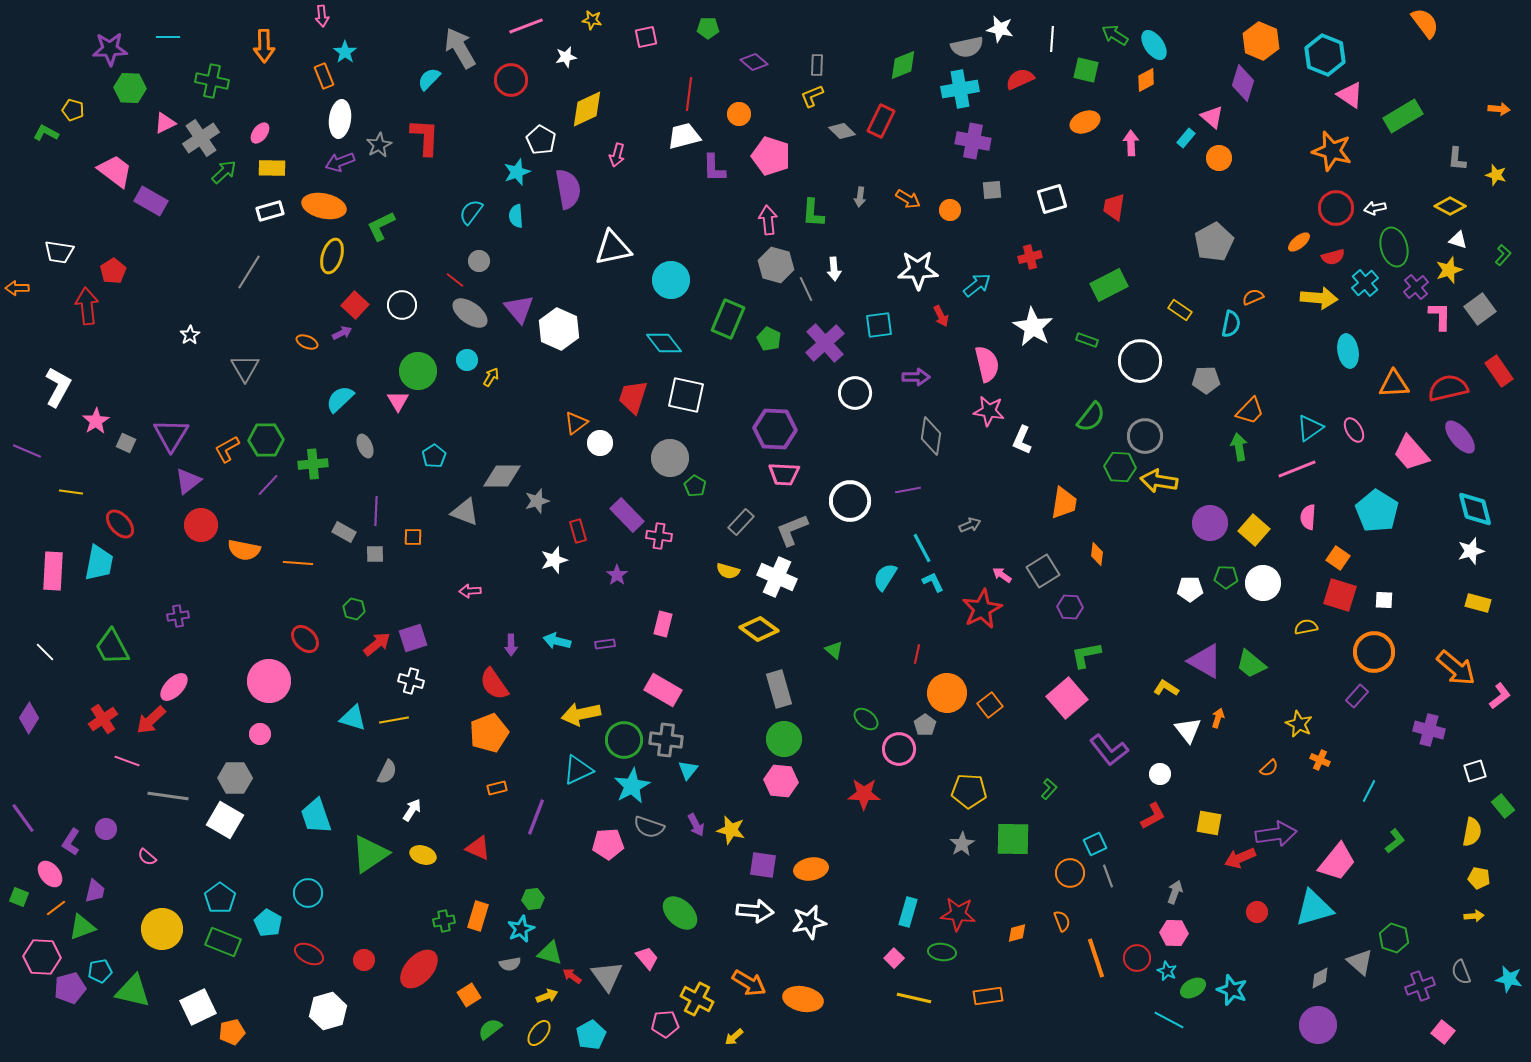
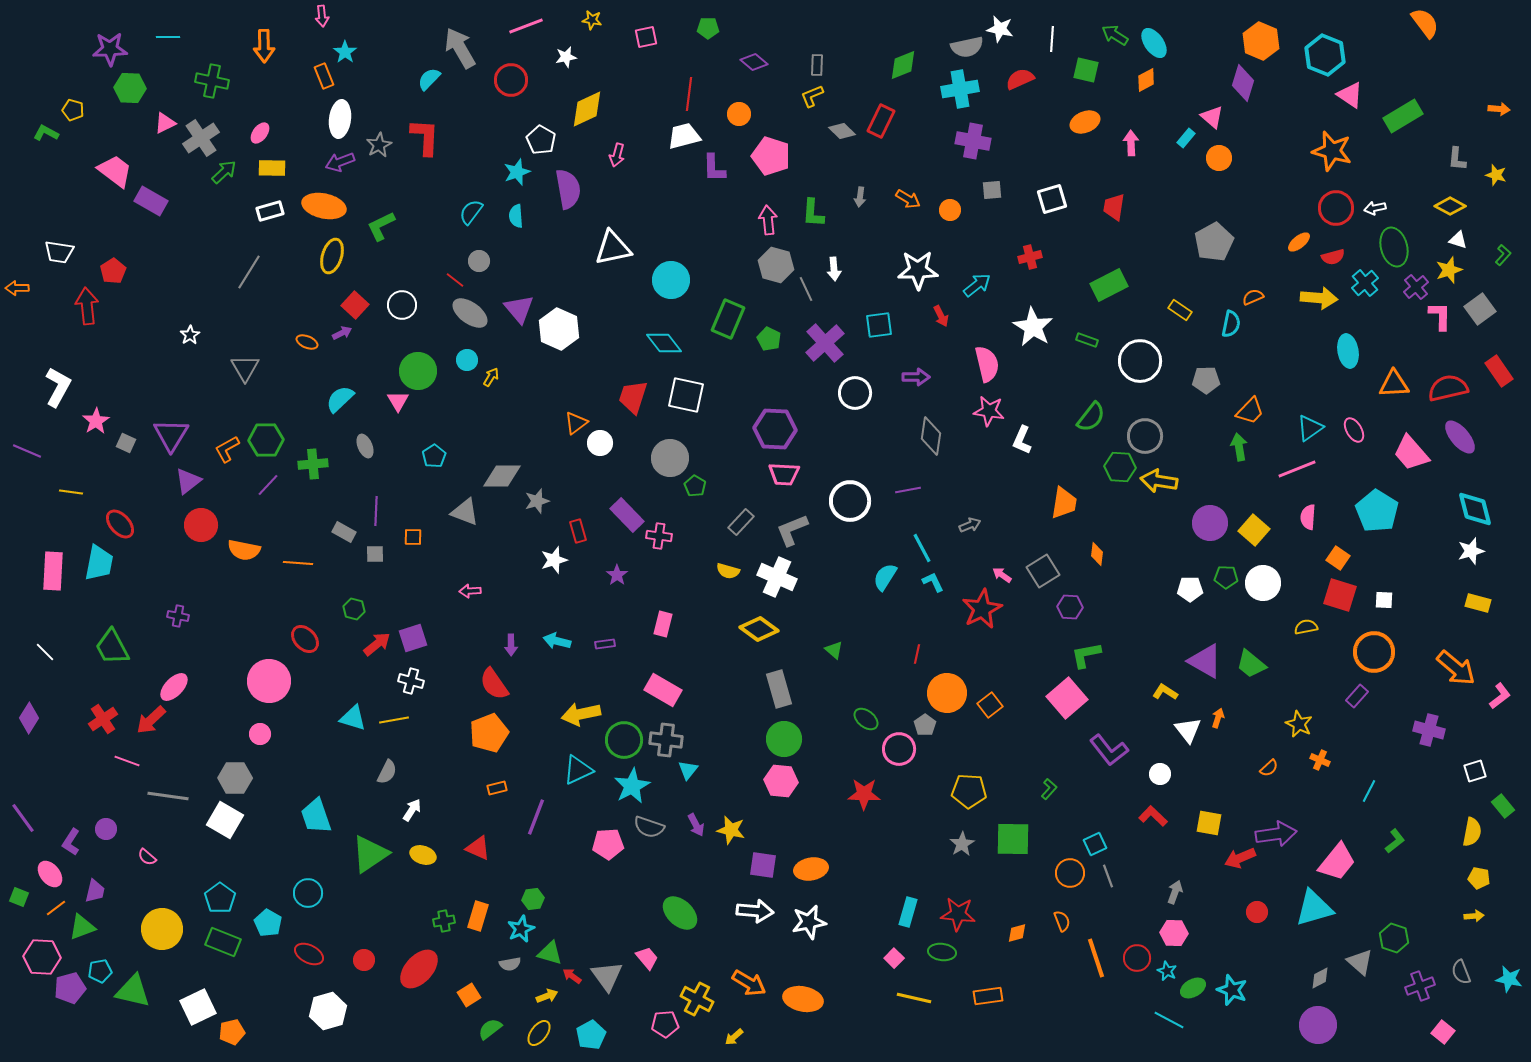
cyan ellipse at (1154, 45): moved 2 px up
purple cross at (178, 616): rotated 20 degrees clockwise
yellow L-shape at (1166, 688): moved 1 px left, 4 px down
red L-shape at (1153, 816): rotated 108 degrees counterclockwise
